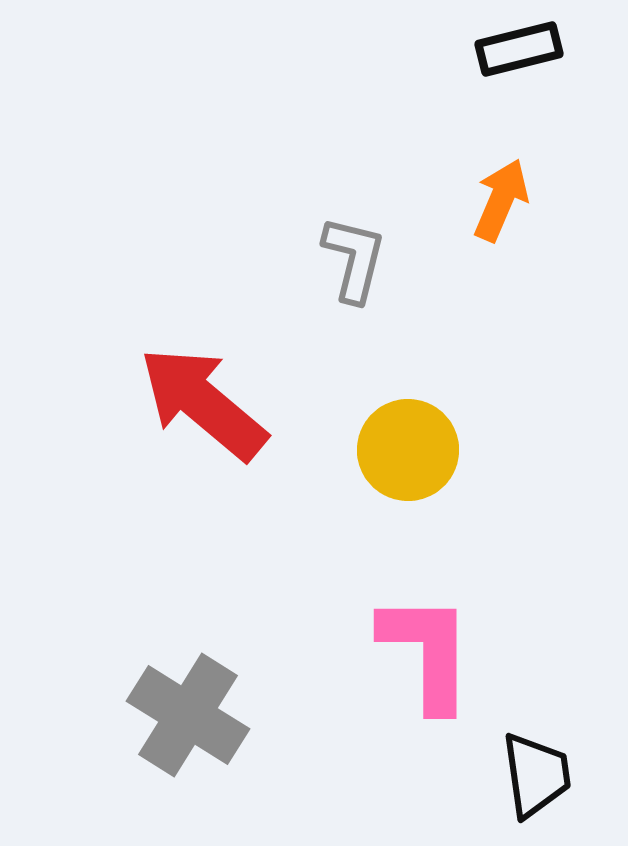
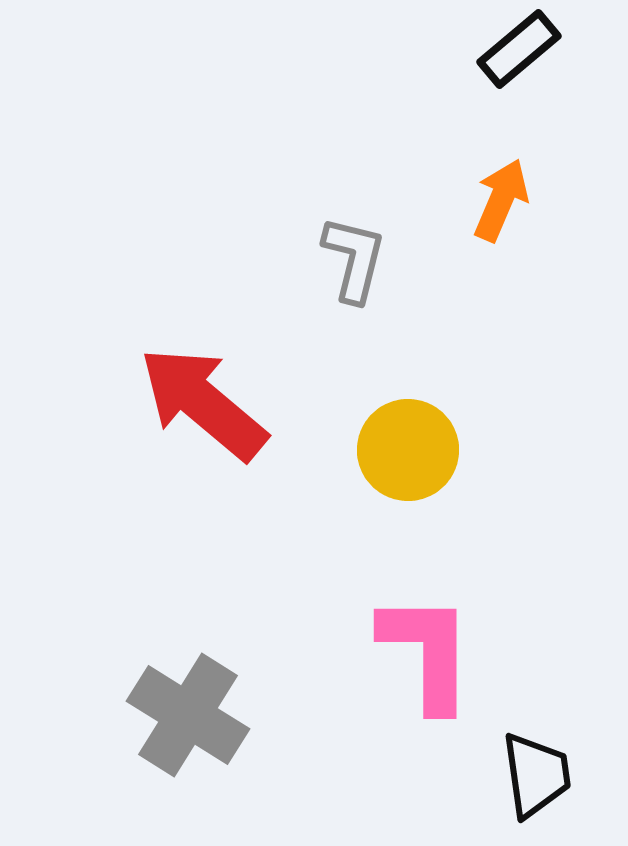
black rectangle: rotated 26 degrees counterclockwise
